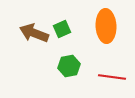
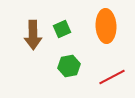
brown arrow: moved 1 px left, 2 px down; rotated 112 degrees counterclockwise
red line: rotated 36 degrees counterclockwise
